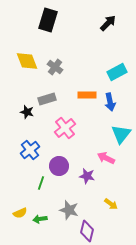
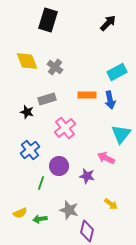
blue arrow: moved 2 px up
